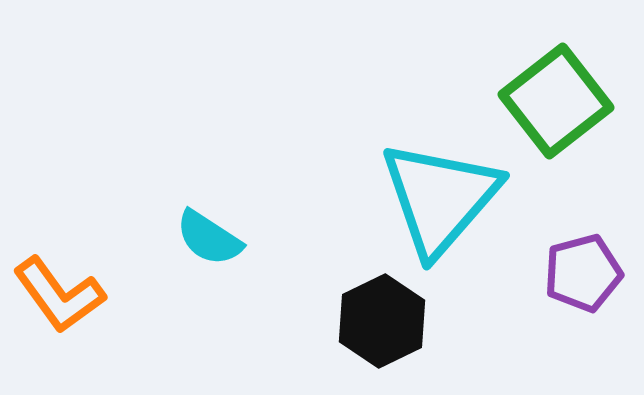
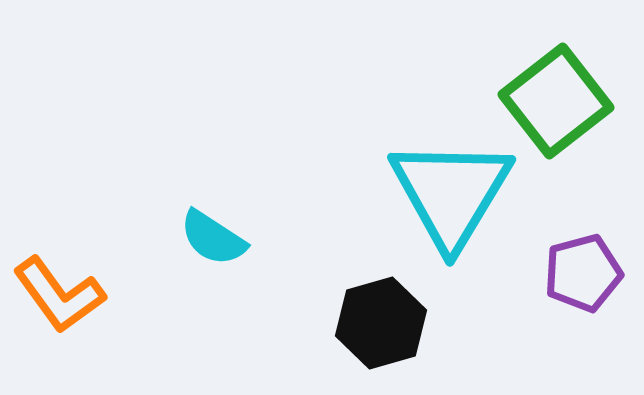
cyan triangle: moved 11 px right, 5 px up; rotated 10 degrees counterclockwise
cyan semicircle: moved 4 px right
black hexagon: moved 1 px left, 2 px down; rotated 10 degrees clockwise
